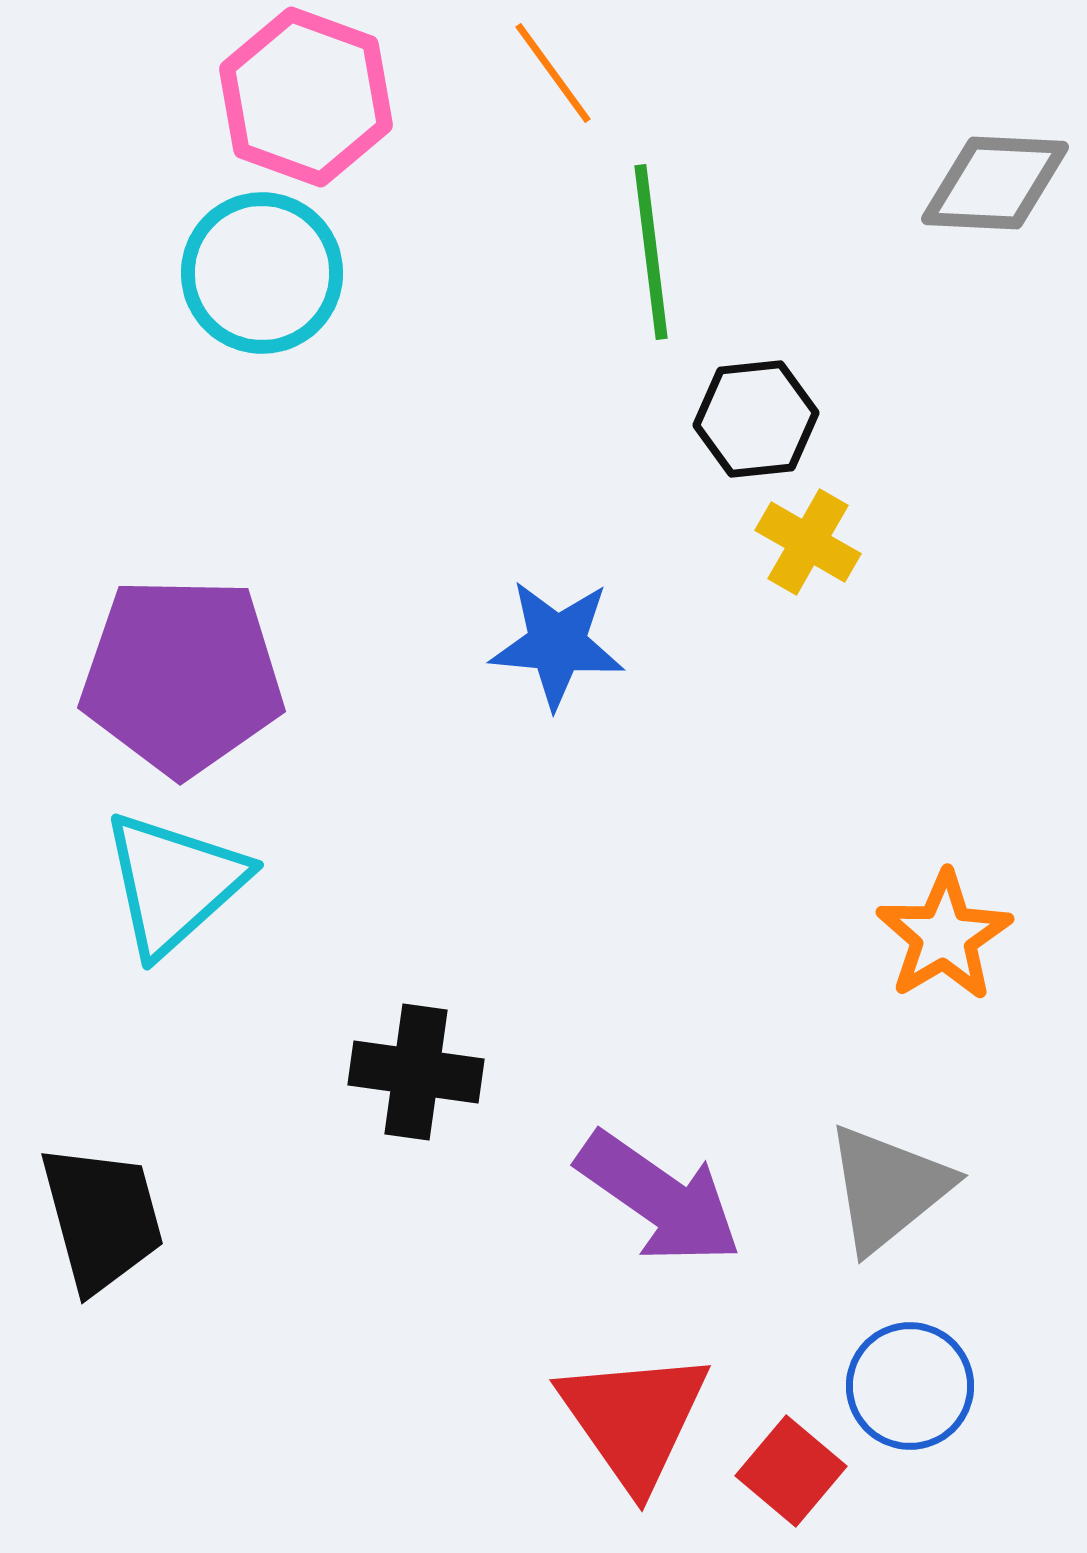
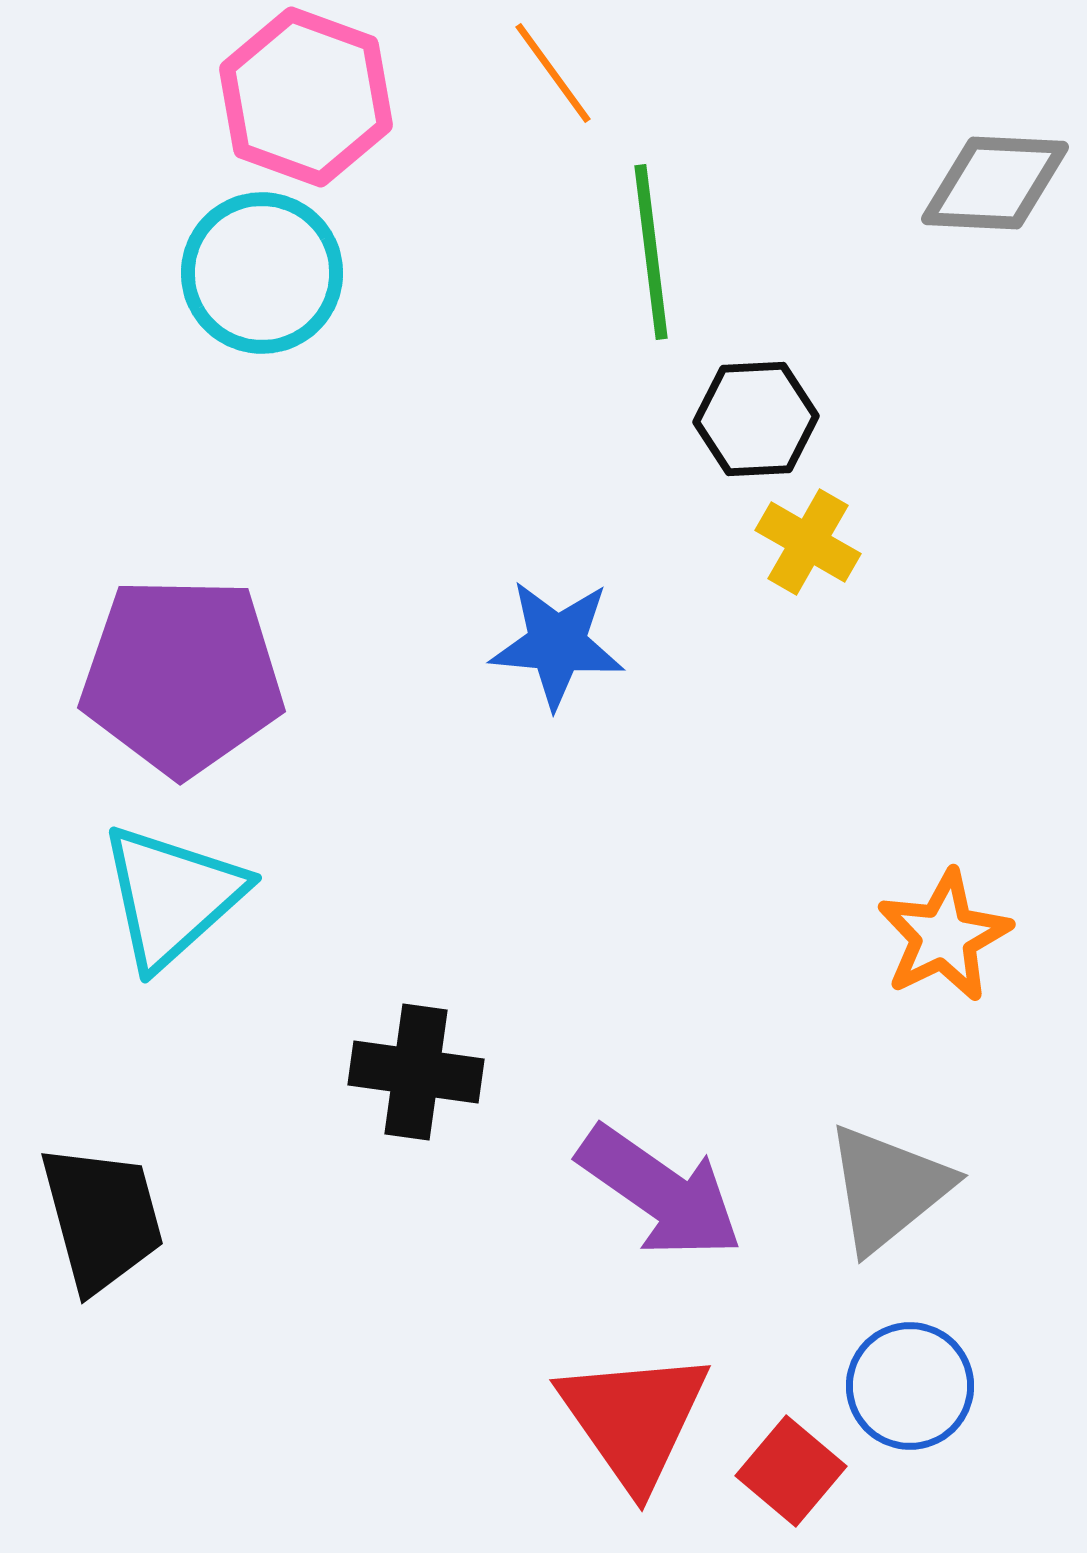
black hexagon: rotated 3 degrees clockwise
cyan triangle: moved 2 px left, 13 px down
orange star: rotated 5 degrees clockwise
purple arrow: moved 1 px right, 6 px up
